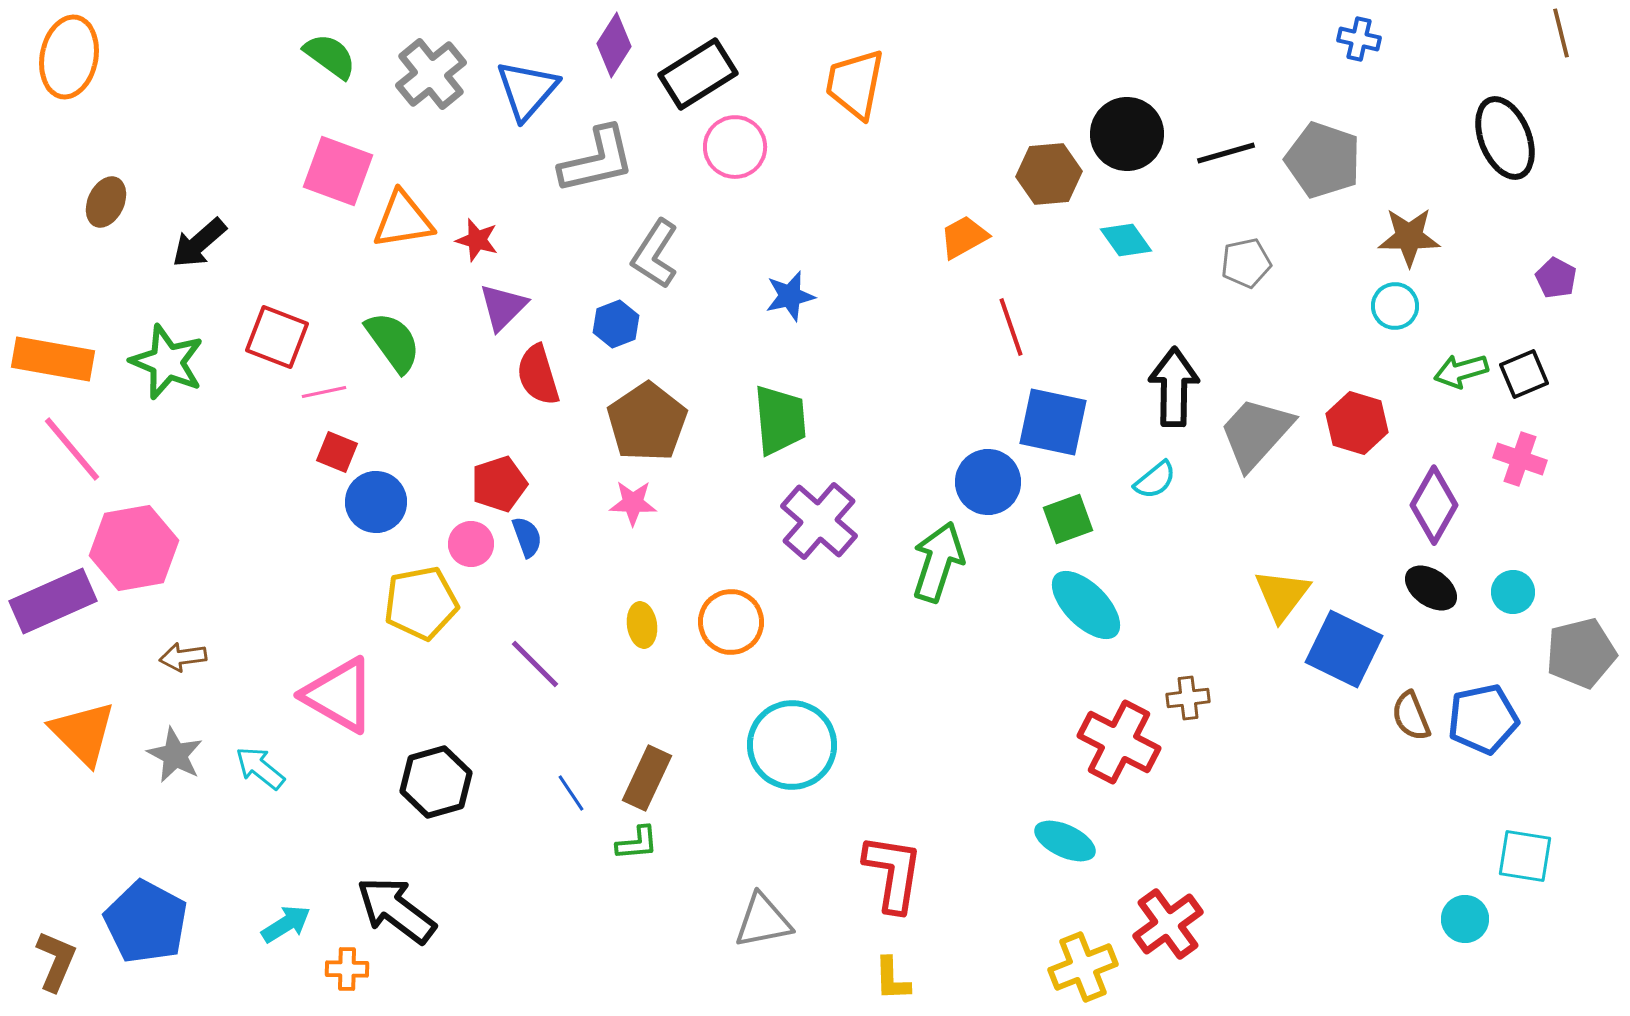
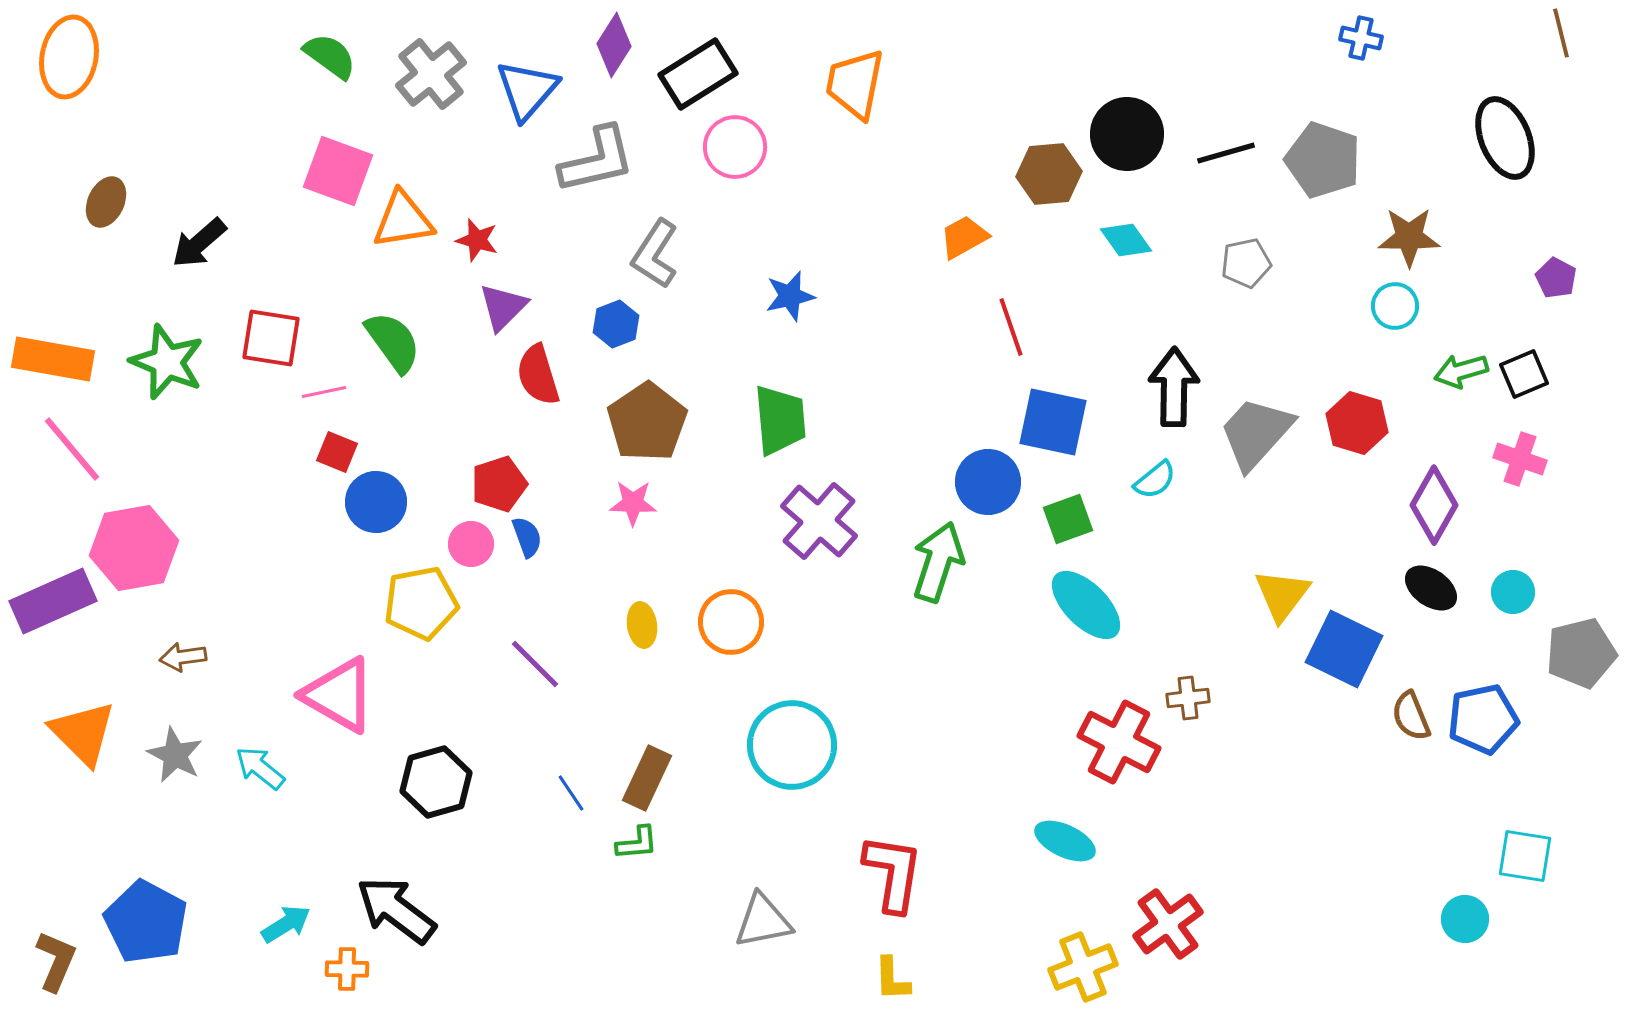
blue cross at (1359, 39): moved 2 px right, 1 px up
red square at (277, 337): moved 6 px left, 1 px down; rotated 12 degrees counterclockwise
